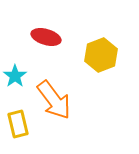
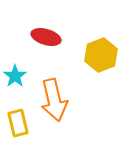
orange arrow: rotated 24 degrees clockwise
yellow rectangle: moved 1 px up
